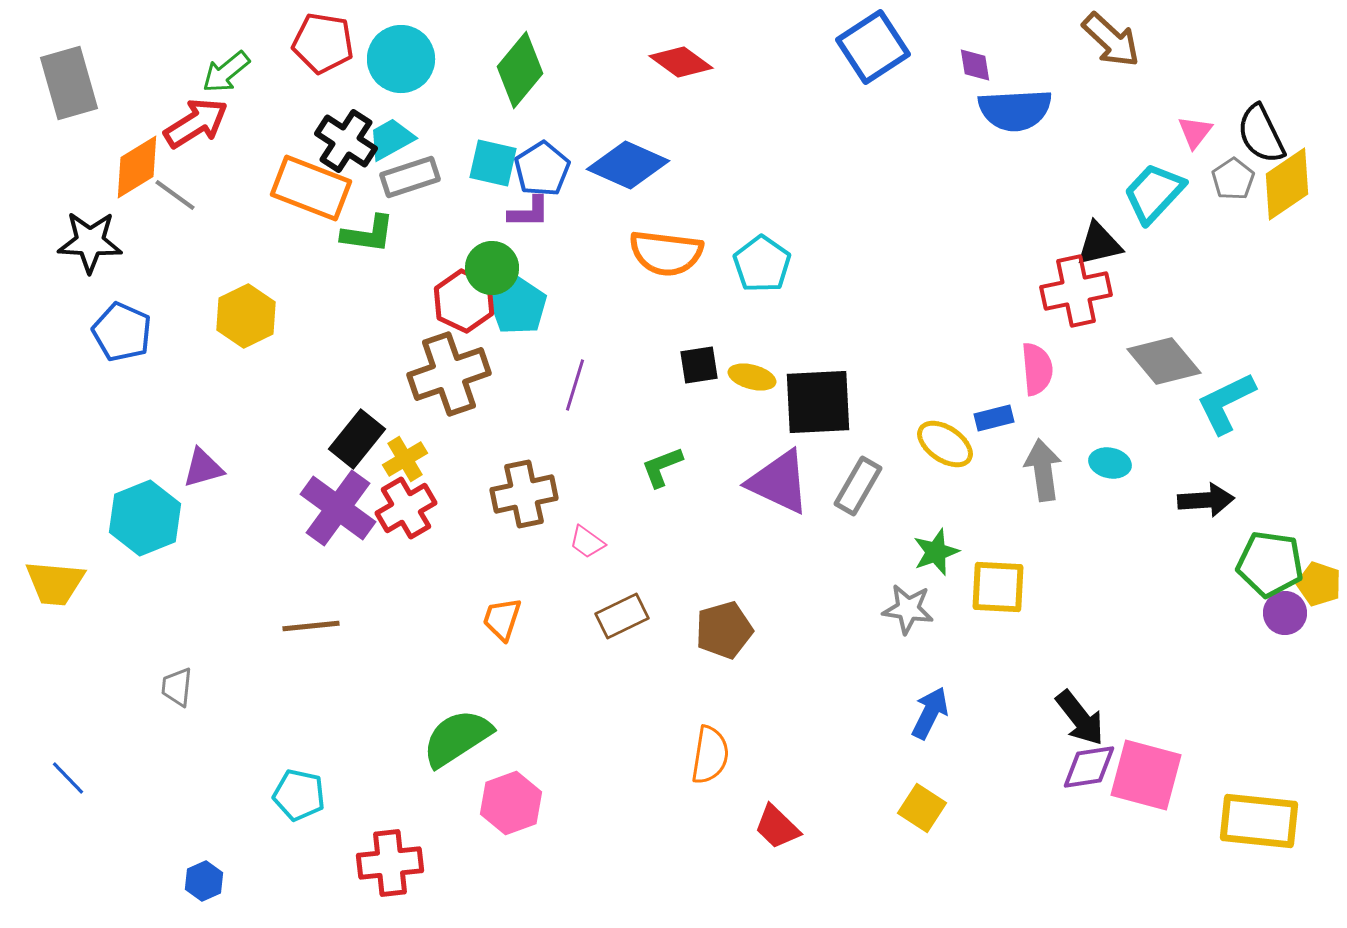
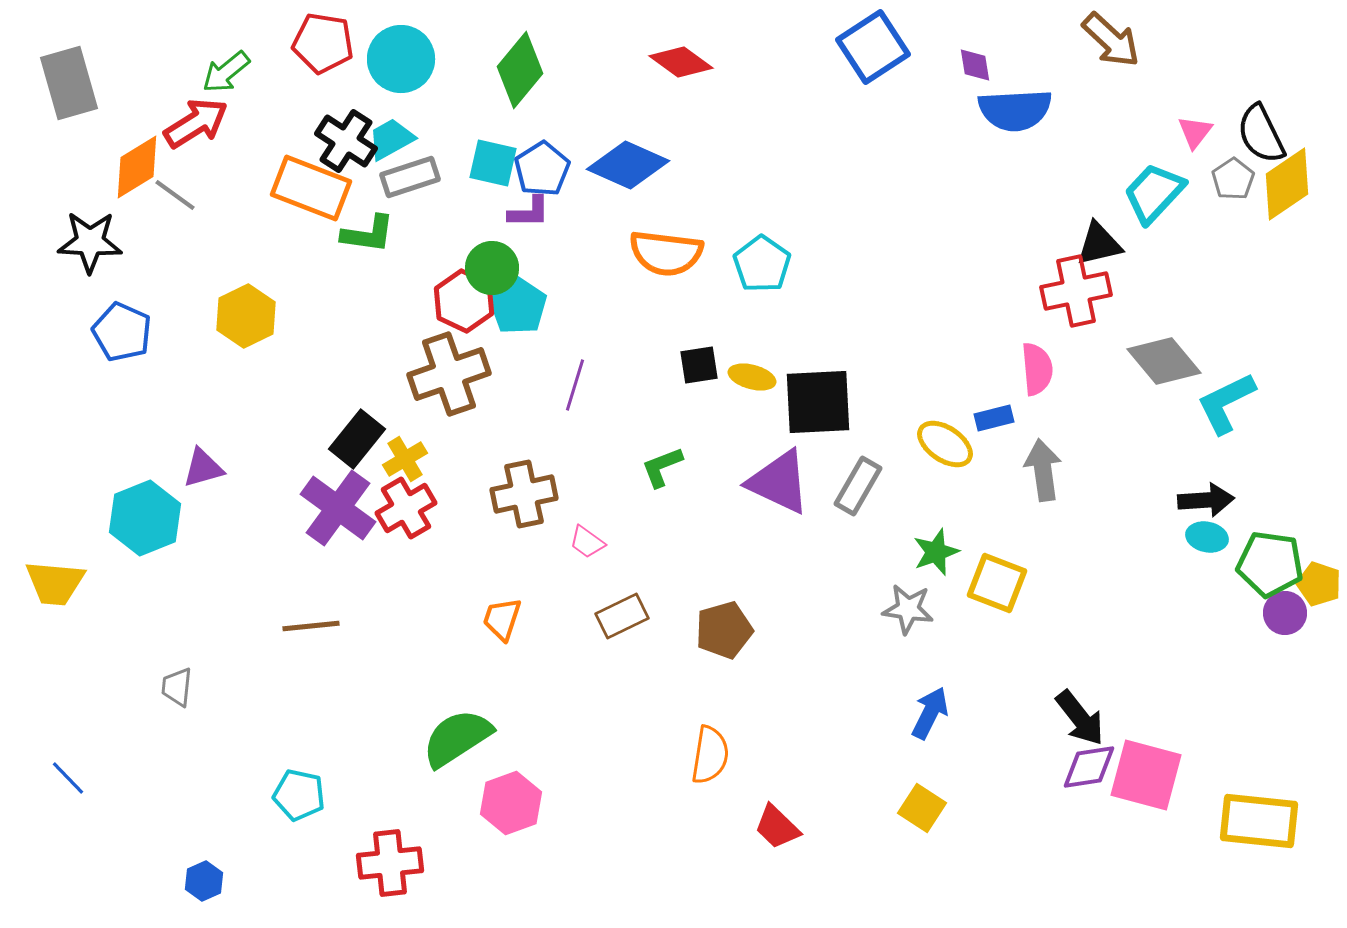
cyan ellipse at (1110, 463): moved 97 px right, 74 px down
yellow square at (998, 587): moved 1 px left, 4 px up; rotated 18 degrees clockwise
